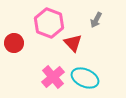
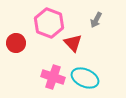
red circle: moved 2 px right
pink cross: rotated 30 degrees counterclockwise
